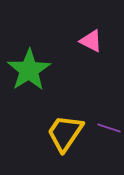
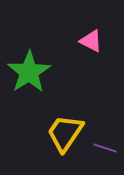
green star: moved 2 px down
purple line: moved 4 px left, 20 px down
